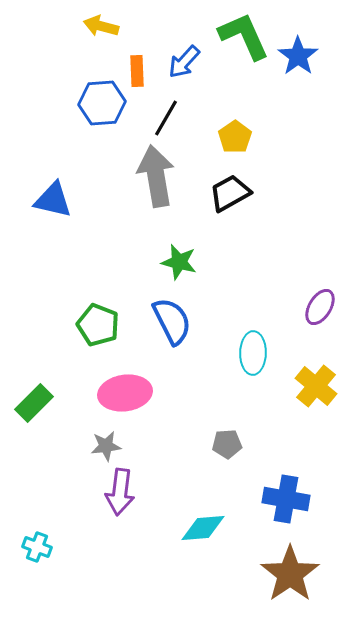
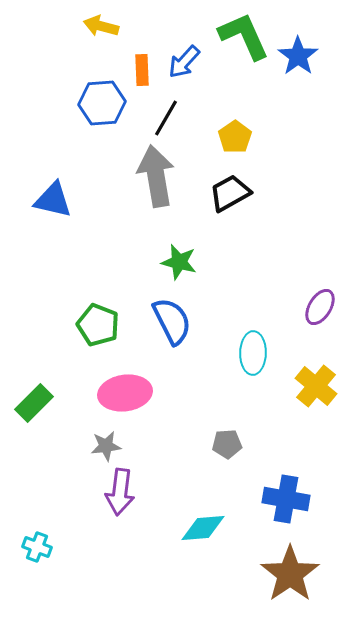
orange rectangle: moved 5 px right, 1 px up
